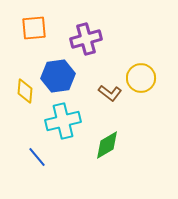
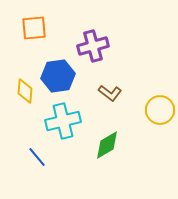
purple cross: moved 7 px right, 7 px down
yellow circle: moved 19 px right, 32 px down
